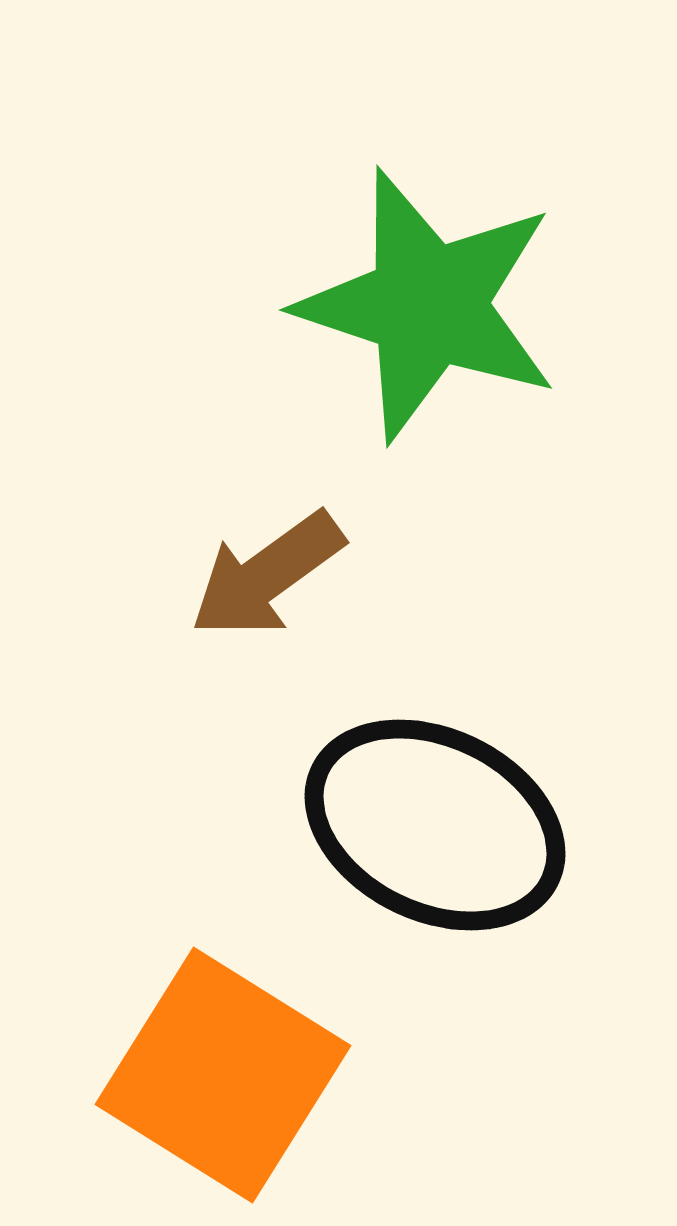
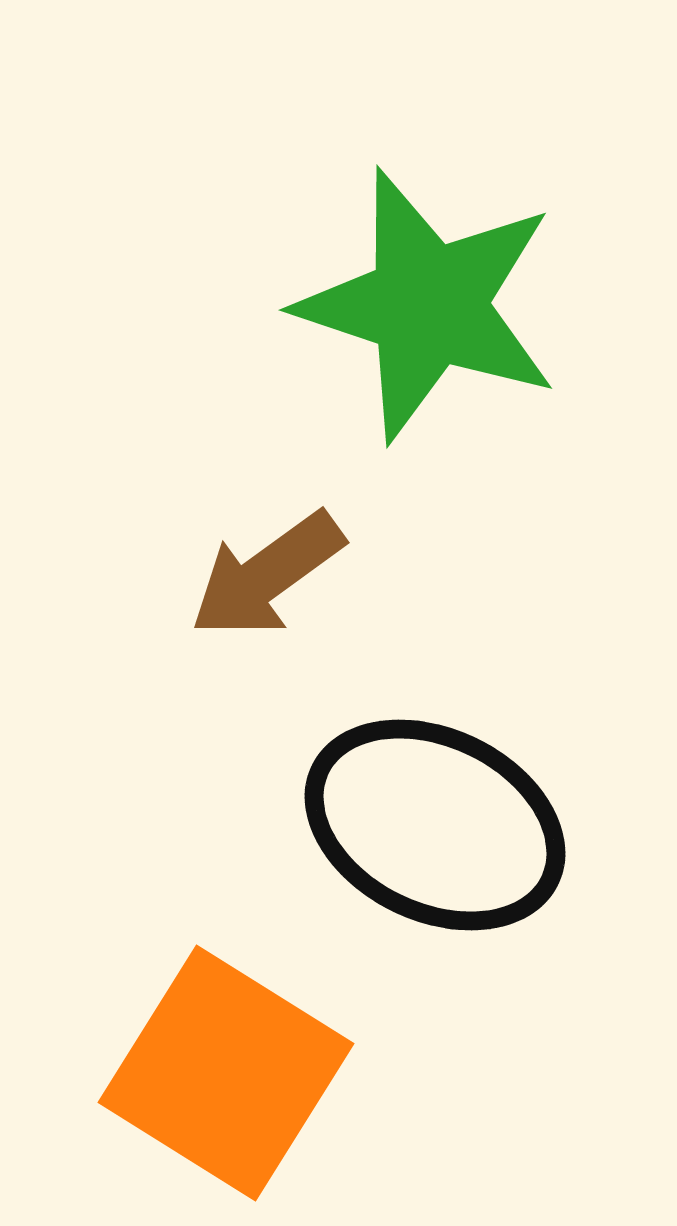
orange square: moved 3 px right, 2 px up
